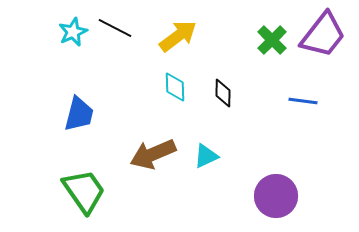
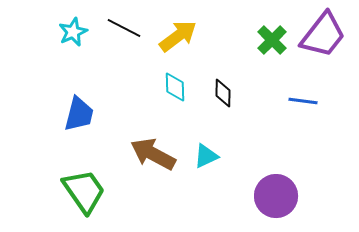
black line: moved 9 px right
brown arrow: rotated 51 degrees clockwise
